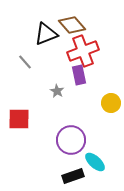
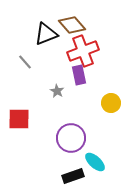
purple circle: moved 2 px up
